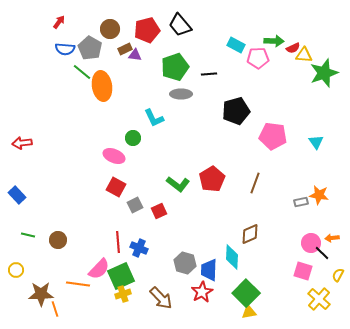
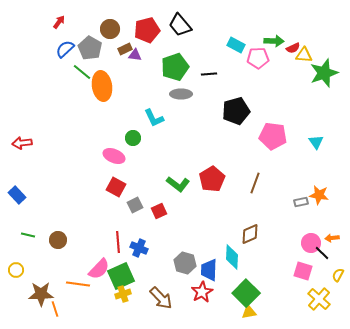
blue semicircle at (65, 49): rotated 132 degrees clockwise
